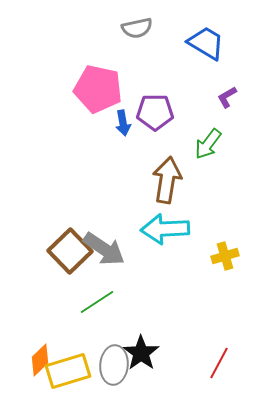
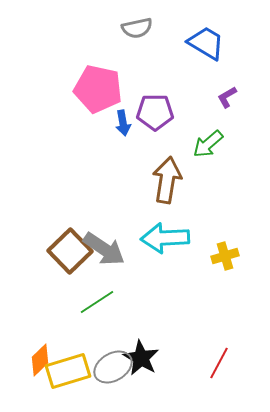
green arrow: rotated 12 degrees clockwise
cyan arrow: moved 9 px down
black star: moved 5 px down; rotated 6 degrees counterclockwise
gray ellipse: moved 1 px left, 2 px down; rotated 54 degrees clockwise
